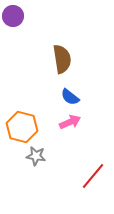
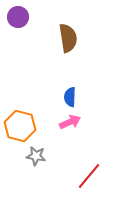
purple circle: moved 5 px right, 1 px down
brown semicircle: moved 6 px right, 21 px up
blue semicircle: rotated 54 degrees clockwise
orange hexagon: moved 2 px left, 1 px up
red line: moved 4 px left
